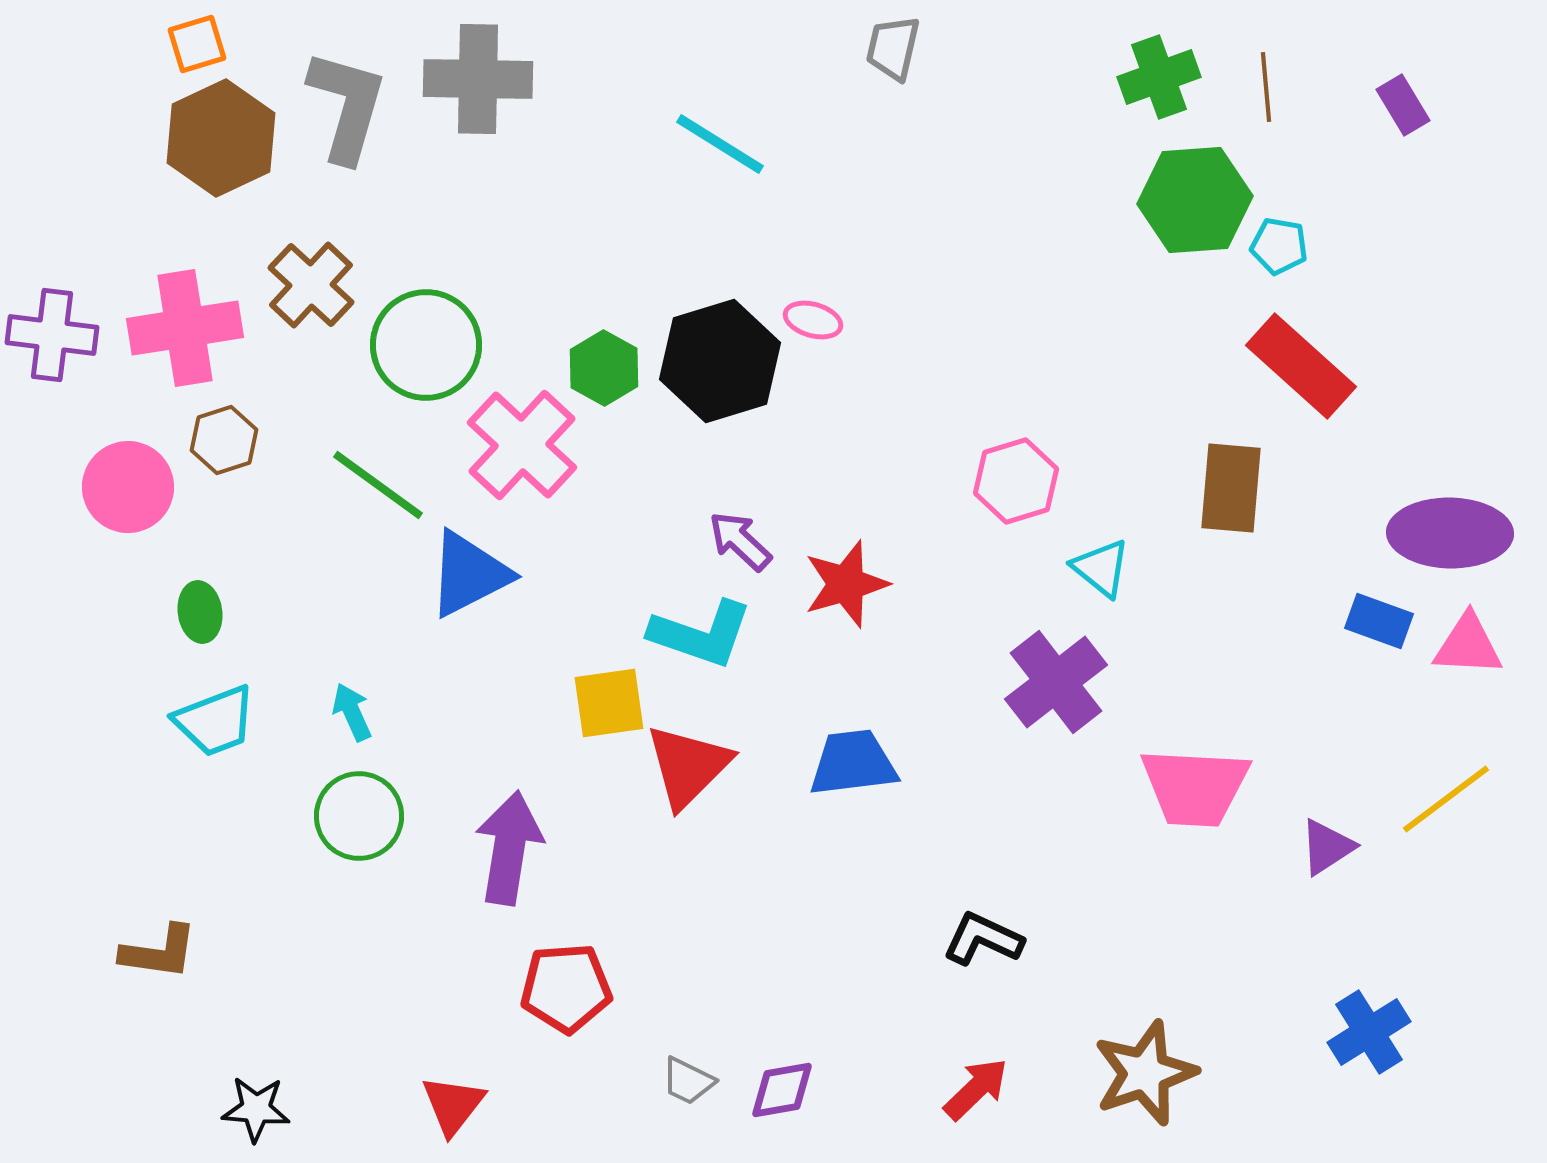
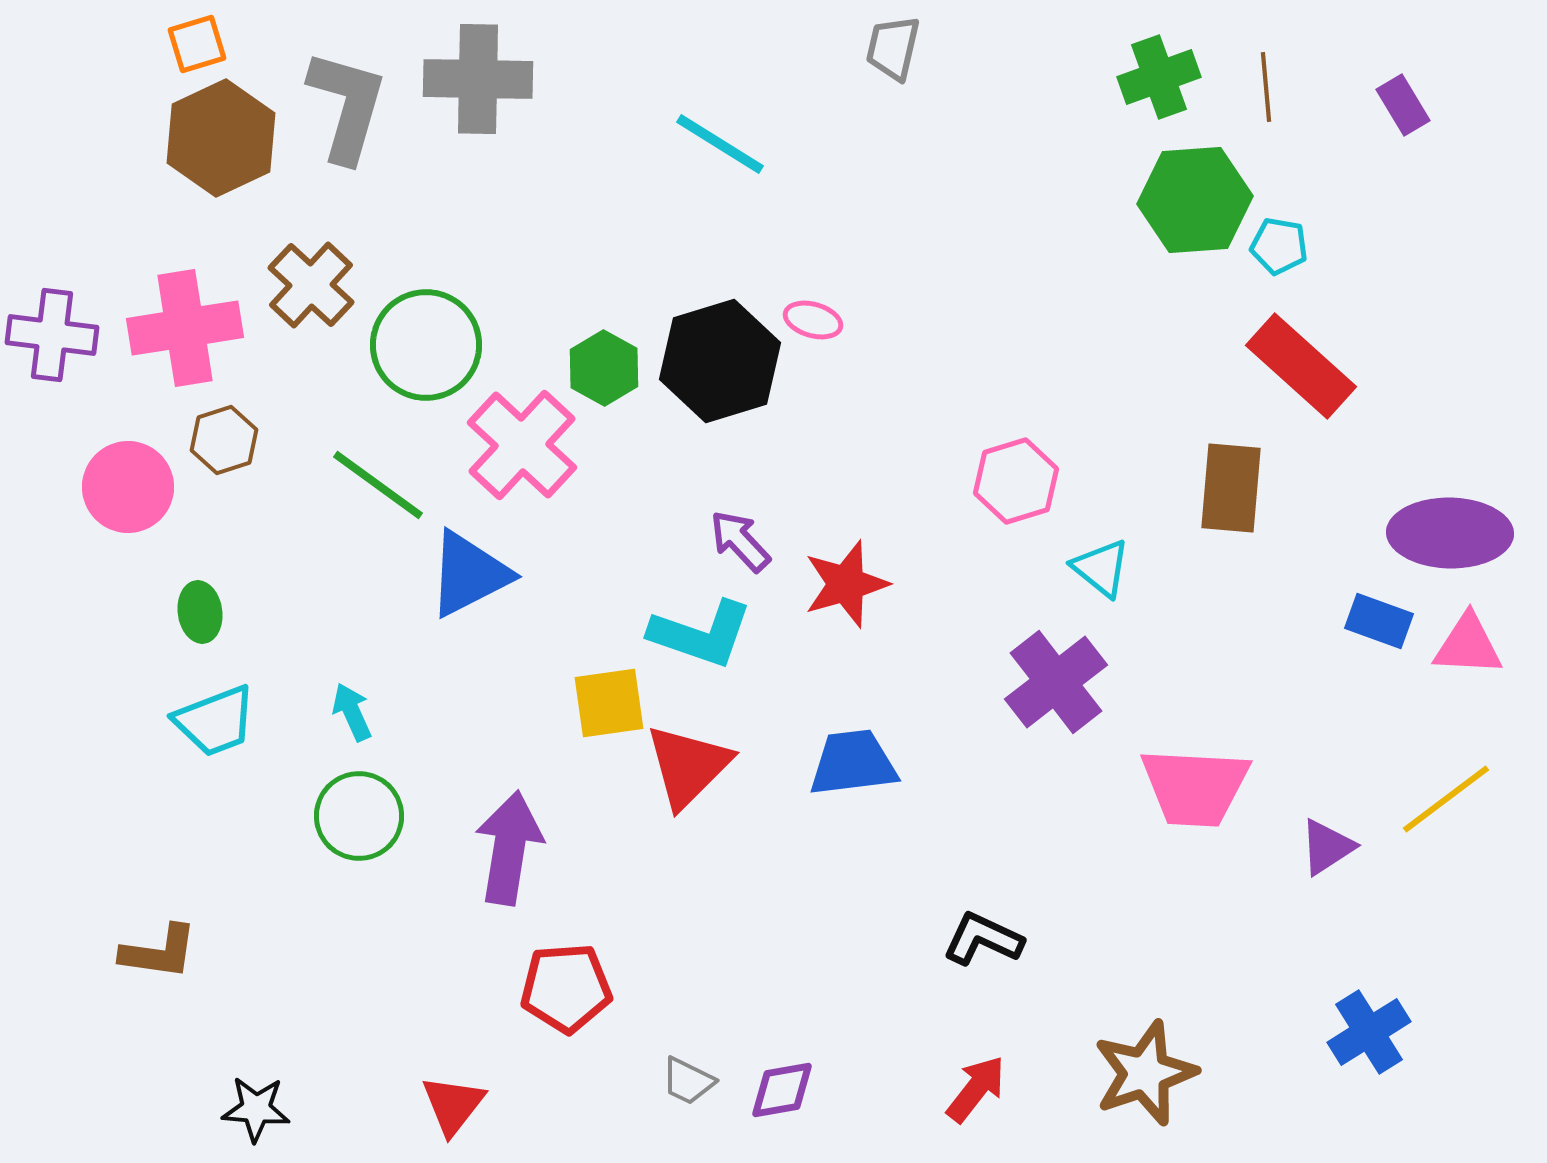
purple arrow at (740, 541): rotated 4 degrees clockwise
red arrow at (976, 1089): rotated 8 degrees counterclockwise
